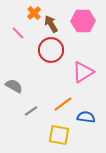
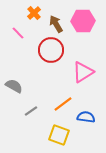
brown arrow: moved 5 px right
yellow square: rotated 10 degrees clockwise
